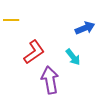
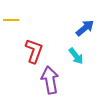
blue arrow: rotated 18 degrees counterclockwise
red L-shape: moved 1 px up; rotated 35 degrees counterclockwise
cyan arrow: moved 3 px right, 1 px up
